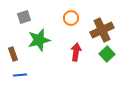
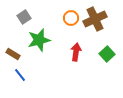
gray square: rotated 16 degrees counterclockwise
brown cross: moved 7 px left, 11 px up
brown rectangle: rotated 40 degrees counterclockwise
blue line: rotated 56 degrees clockwise
